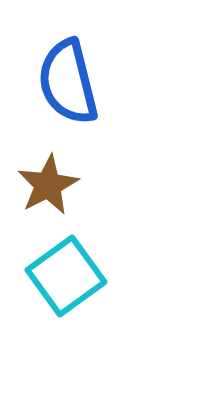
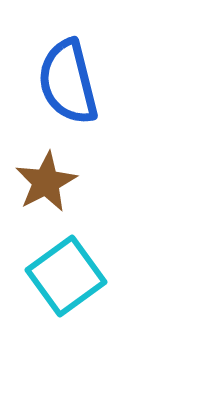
brown star: moved 2 px left, 3 px up
